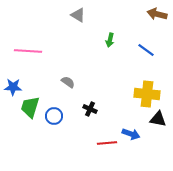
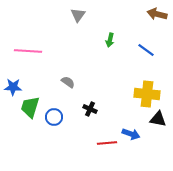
gray triangle: rotated 35 degrees clockwise
blue circle: moved 1 px down
